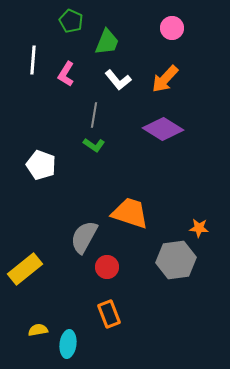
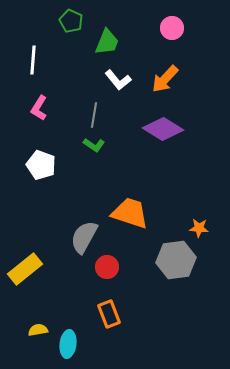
pink L-shape: moved 27 px left, 34 px down
